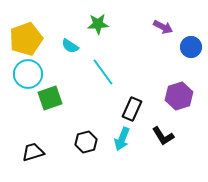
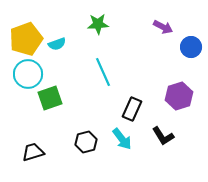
cyan semicircle: moved 13 px left, 2 px up; rotated 54 degrees counterclockwise
cyan line: rotated 12 degrees clockwise
cyan arrow: rotated 60 degrees counterclockwise
